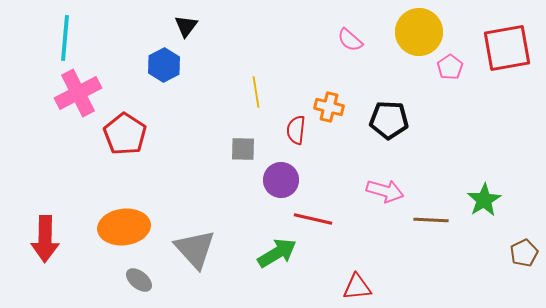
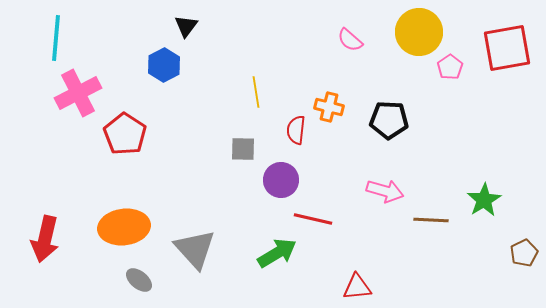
cyan line: moved 9 px left
red arrow: rotated 12 degrees clockwise
